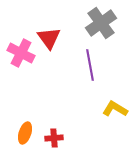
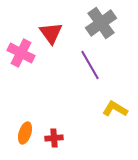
red triangle: moved 2 px right, 5 px up
purple line: rotated 20 degrees counterclockwise
